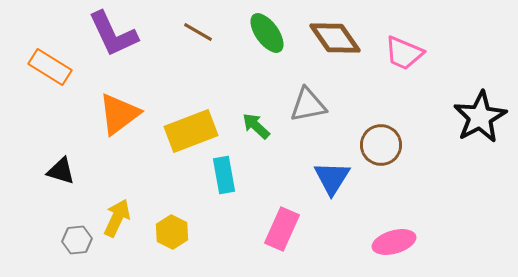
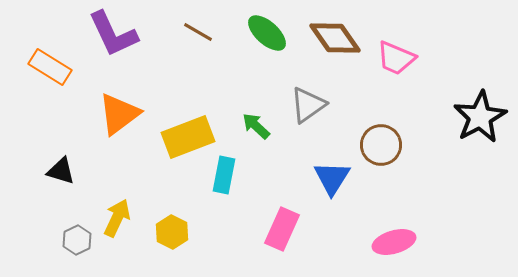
green ellipse: rotated 12 degrees counterclockwise
pink trapezoid: moved 8 px left, 5 px down
gray triangle: rotated 24 degrees counterclockwise
yellow rectangle: moved 3 px left, 6 px down
cyan rectangle: rotated 21 degrees clockwise
gray hexagon: rotated 20 degrees counterclockwise
